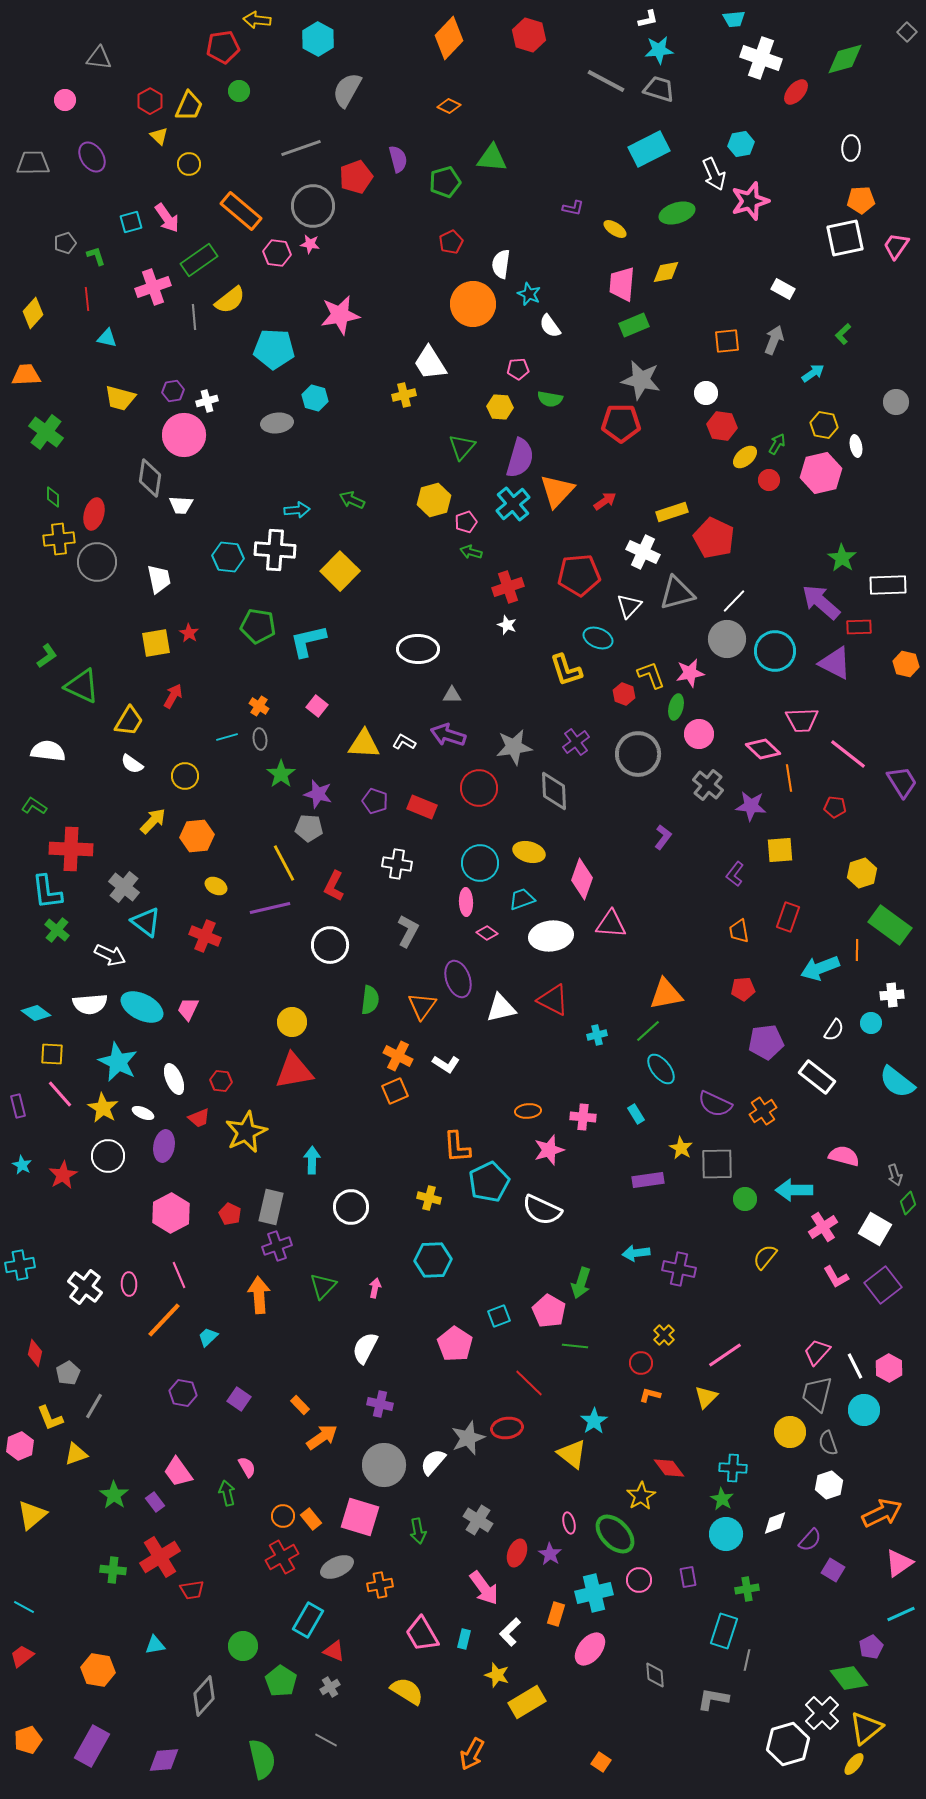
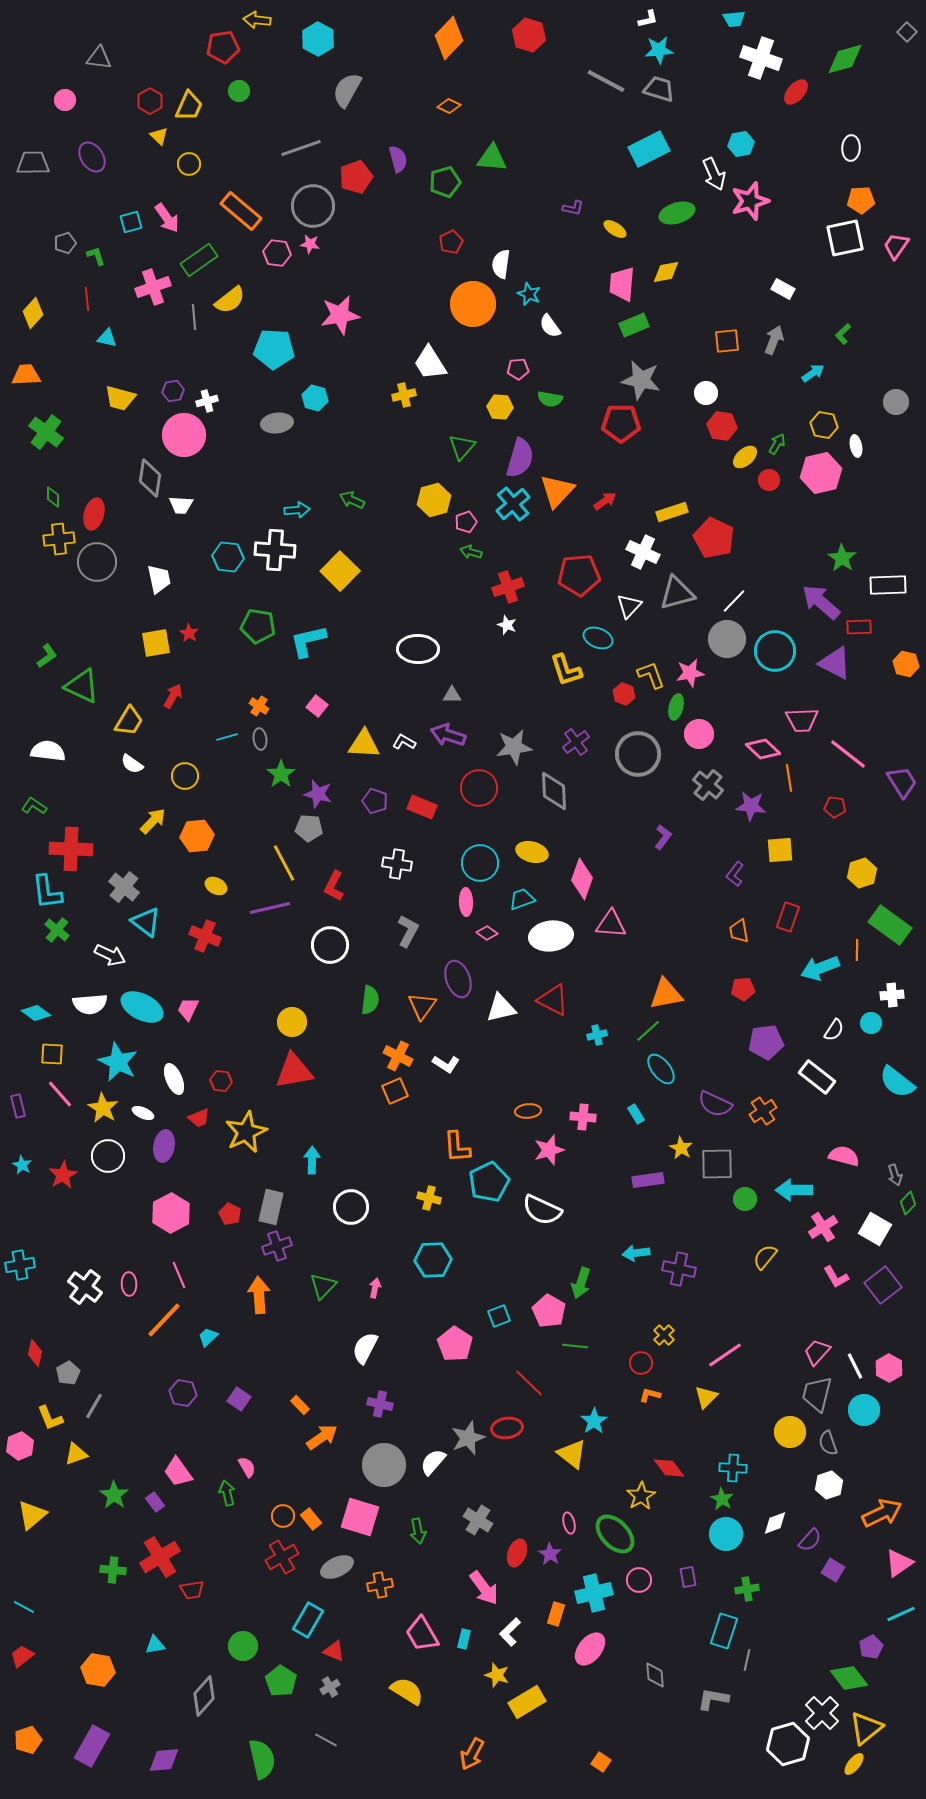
yellow ellipse at (529, 852): moved 3 px right
